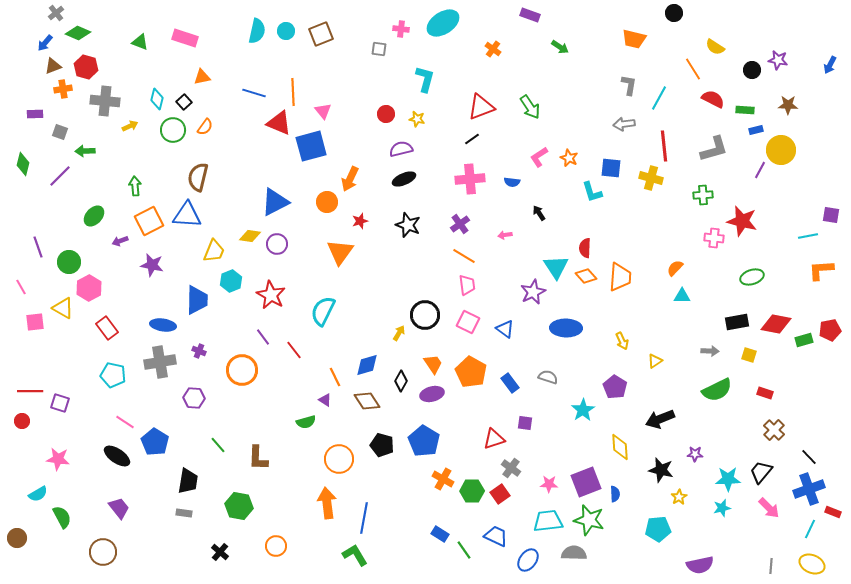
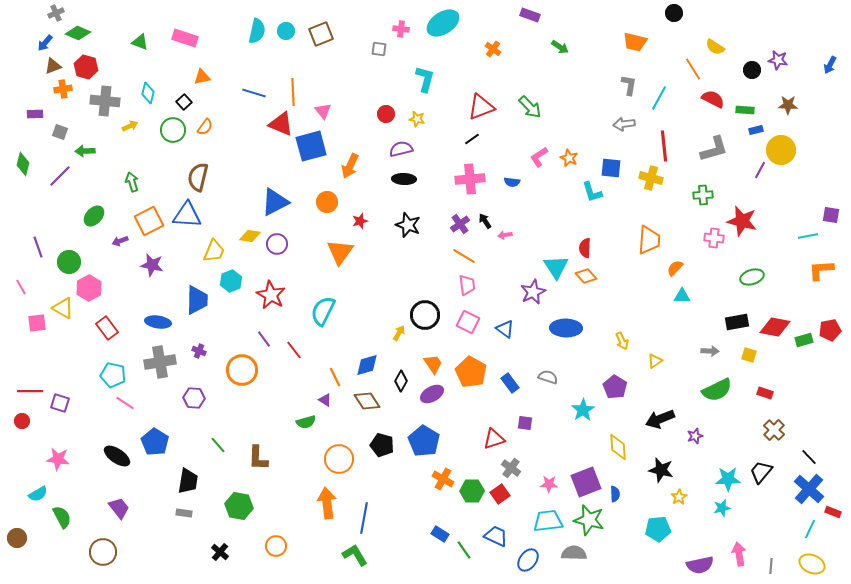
gray cross at (56, 13): rotated 14 degrees clockwise
orange trapezoid at (634, 39): moved 1 px right, 3 px down
cyan diamond at (157, 99): moved 9 px left, 6 px up
green arrow at (530, 107): rotated 10 degrees counterclockwise
red triangle at (279, 123): moved 2 px right, 1 px down
orange arrow at (350, 179): moved 13 px up
black ellipse at (404, 179): rotated 25 degrees clockwise
green arrow at (135, 186): moved 3 px left, 4 px up; rotated 12 degrees counterclockwise
black arrow at (539, 213): moved 54 px left, 8 px down
orange trapezoid at (620, 277): moved 29 px right, 37 px up
pink square at (35, 322): moved 2 px right, 1 px down
red diamond at (776, 324): moved 1 px left, 3 px down
blue ellipse at (163, 325): moved 5 px left, 3 px up
purple line at (263, 337): moved 1 px right, 2 px down
purple ellipse at (432, 394): rotated 15 degrees counterclockwise
pink line at (125, 422): moved 19 px up
yellow diamond at (620, 447): moved 2 px left
purple star at (695, 454): moved 18 px up; rotated 21 degrees counterclockwise
blue cross at (809, 489): rotated 28 degrees counterclockwise
pink arrow at (769, 508): moved 30 px left, 46 px down; rotated 145 degrees counterclockwise
